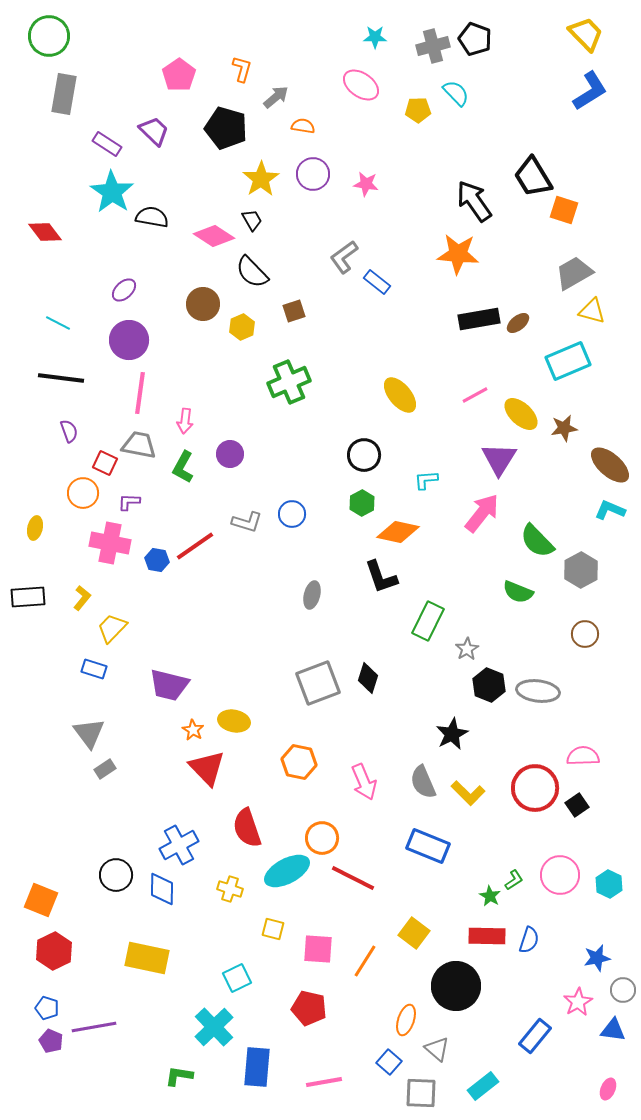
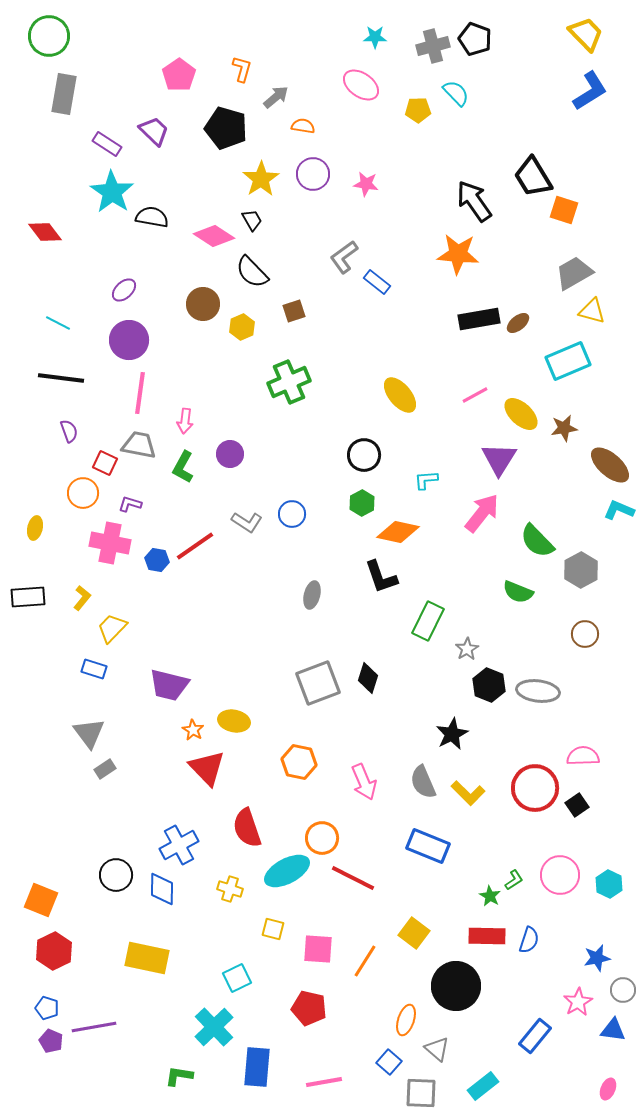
purple L-shape at (129, 502): moved 1 px right, 2 px down; rotated 15 degrees clockwise
cyan L-shape at (610, 510): moved 9 px right
gray L-shape at (247, 522): rotated 16 degrees clockwise
